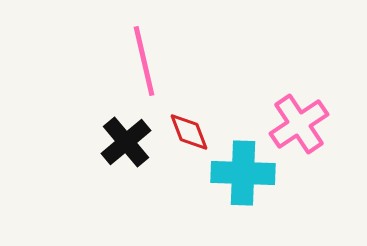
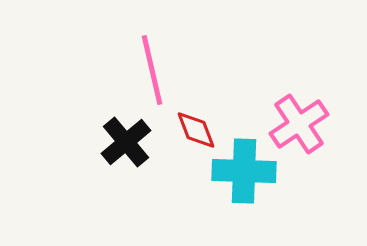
pink line: moved 8 px right, 9 px down
red diamond: moved 7 px right, 2 px up
cyan cross: moved 1 px right, 2 px up
